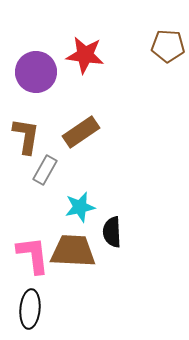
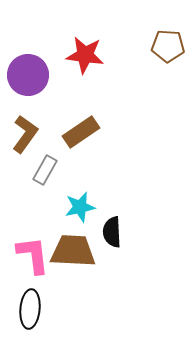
purple circle: moved 8 px left, 3 px down
brown L-shape: moved 1 px left, 2 px up; rotated 27 degrees clockwise
